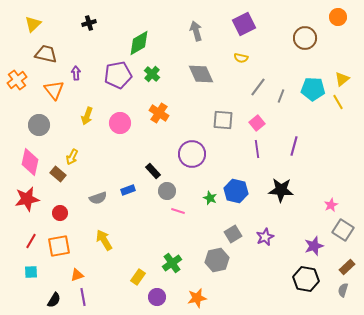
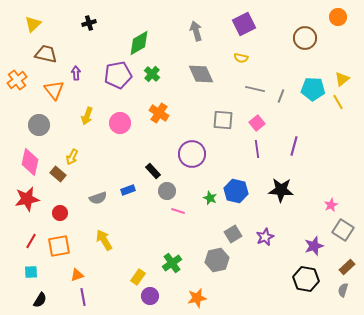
gray line at (258, 87): moved 3 px left, 2 px down; rotated 66 degrees clockwise
purple circle at (157, 297): moved 7 px left, 1 px up
black semicircle at (54, 300): moved 14 px left
